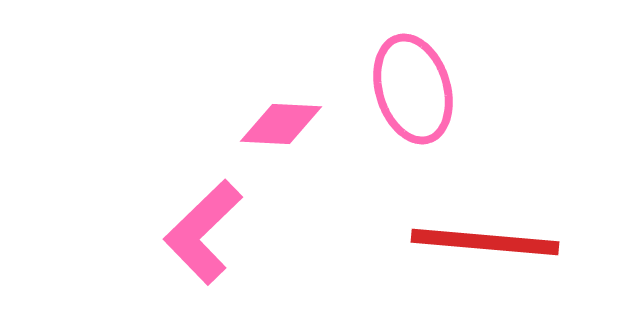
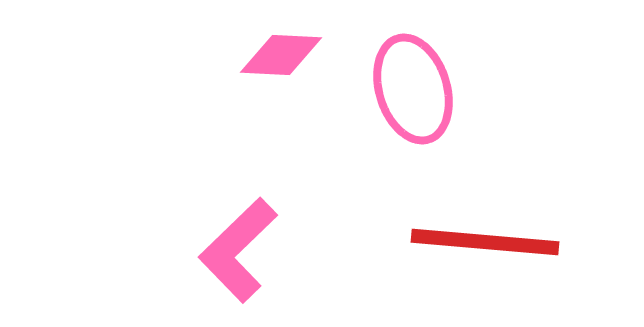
pink diamond: moved 69 px up
pink L-shape: moved 35 px right, 18 px down
